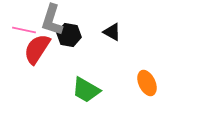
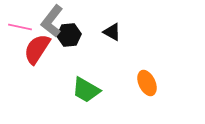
gray L-shape: moved 1 px down; rotated 20 degrees clockwise
pink line: moved 4 px left, 3 px up
black hexagon: rotated 15 degrees counterclockwise
